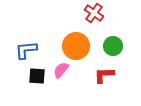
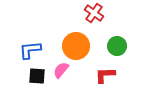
green circle: moved 4 px right
blue L-shape: moved 4 px right
red L-shape: moved 1 px right
